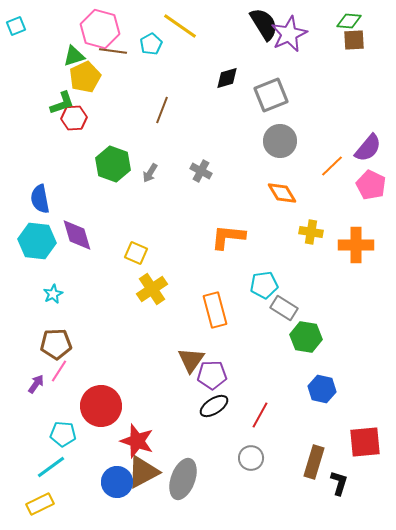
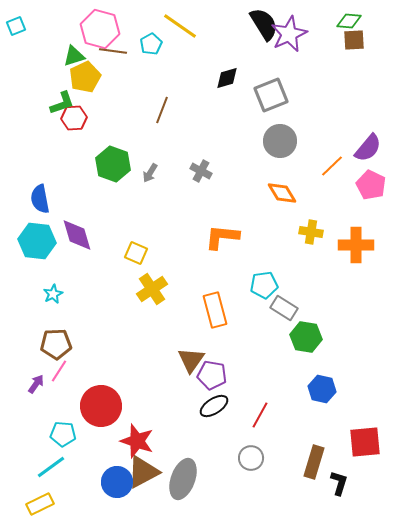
orange L-shape at (228, 237): moved 6 px left
purple pentagon at (212, 375): rotated 12 degrees clockwise
